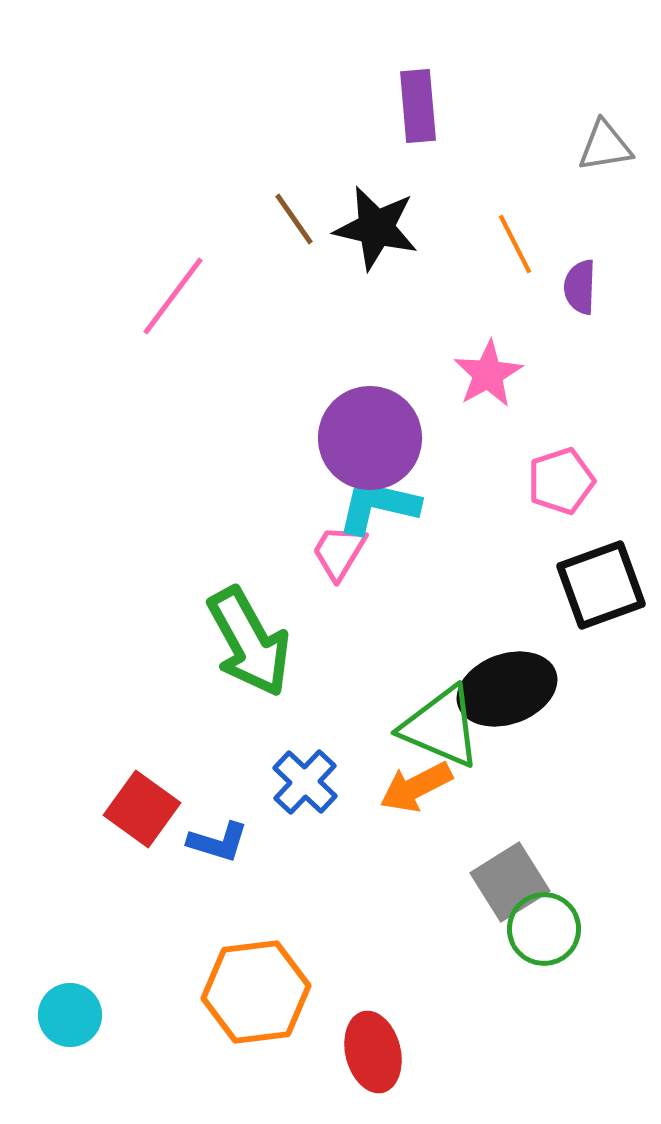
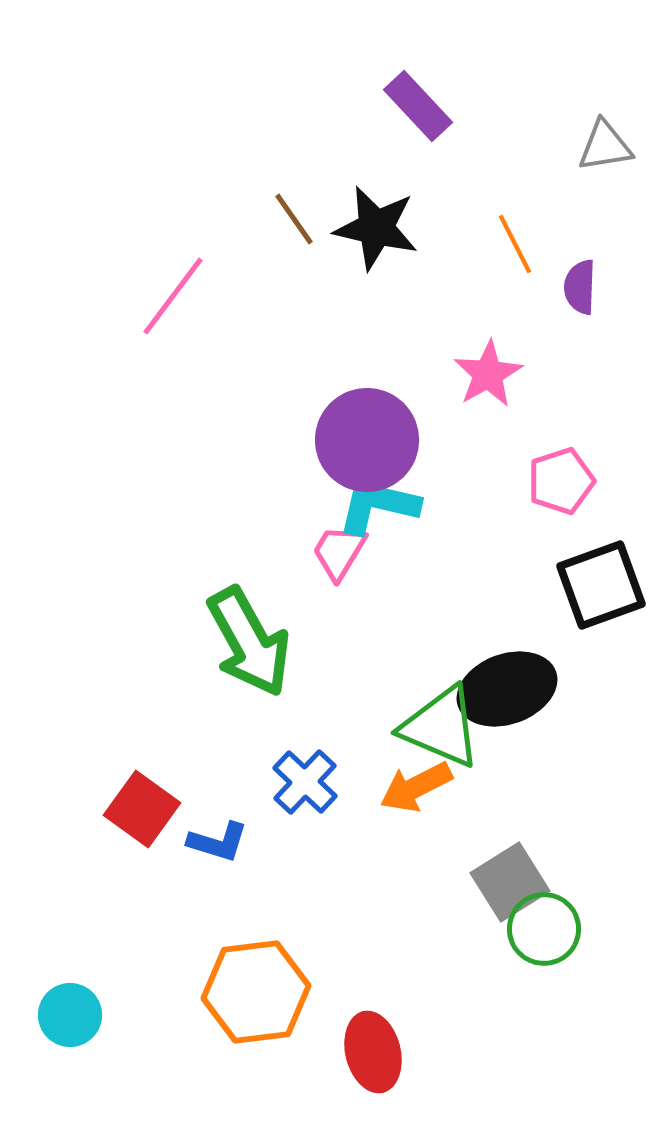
purple rectangle: rotated 38 degrees counterclockwise
purple circle: moved 3 px left, 2 px down
